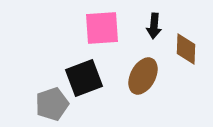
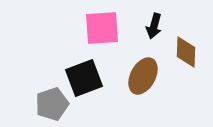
black arrow: rotated 10 degrees clockwise
brown diamond: moved 3 px down
